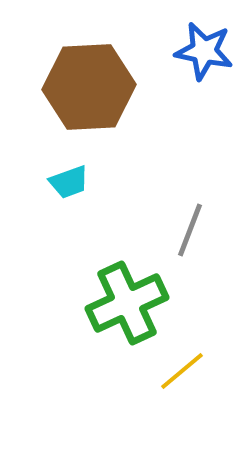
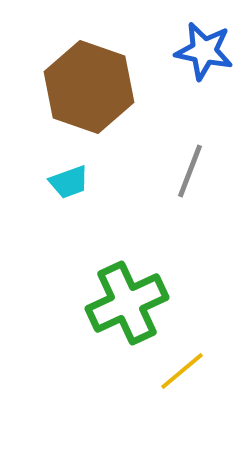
brown hexagon: rotated 22 degrees clockwise
gray line: moved 59 px up
